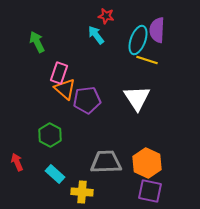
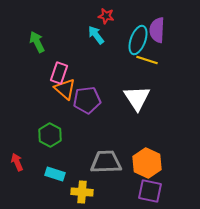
cyan rectangle: rotated 24 degrees counterclockwise
